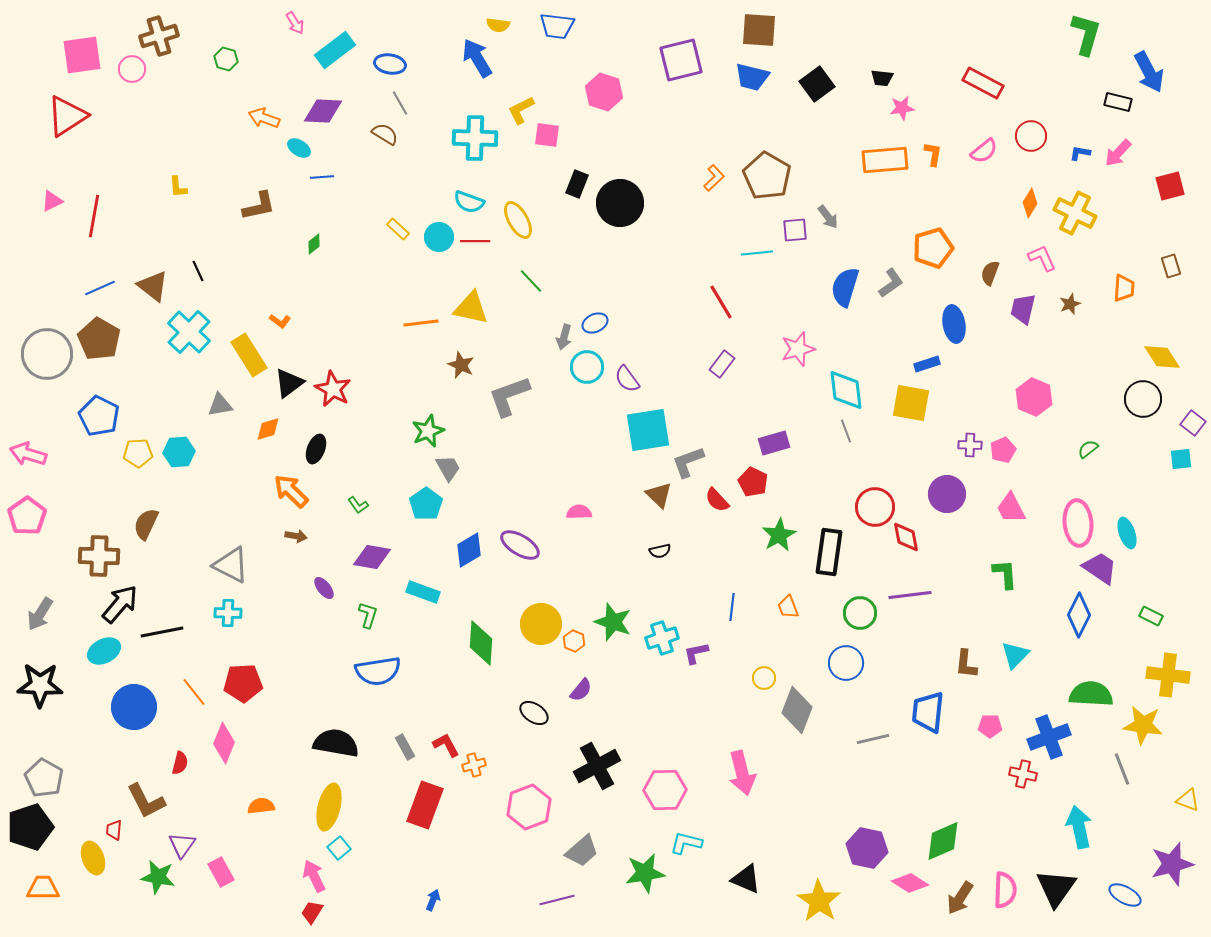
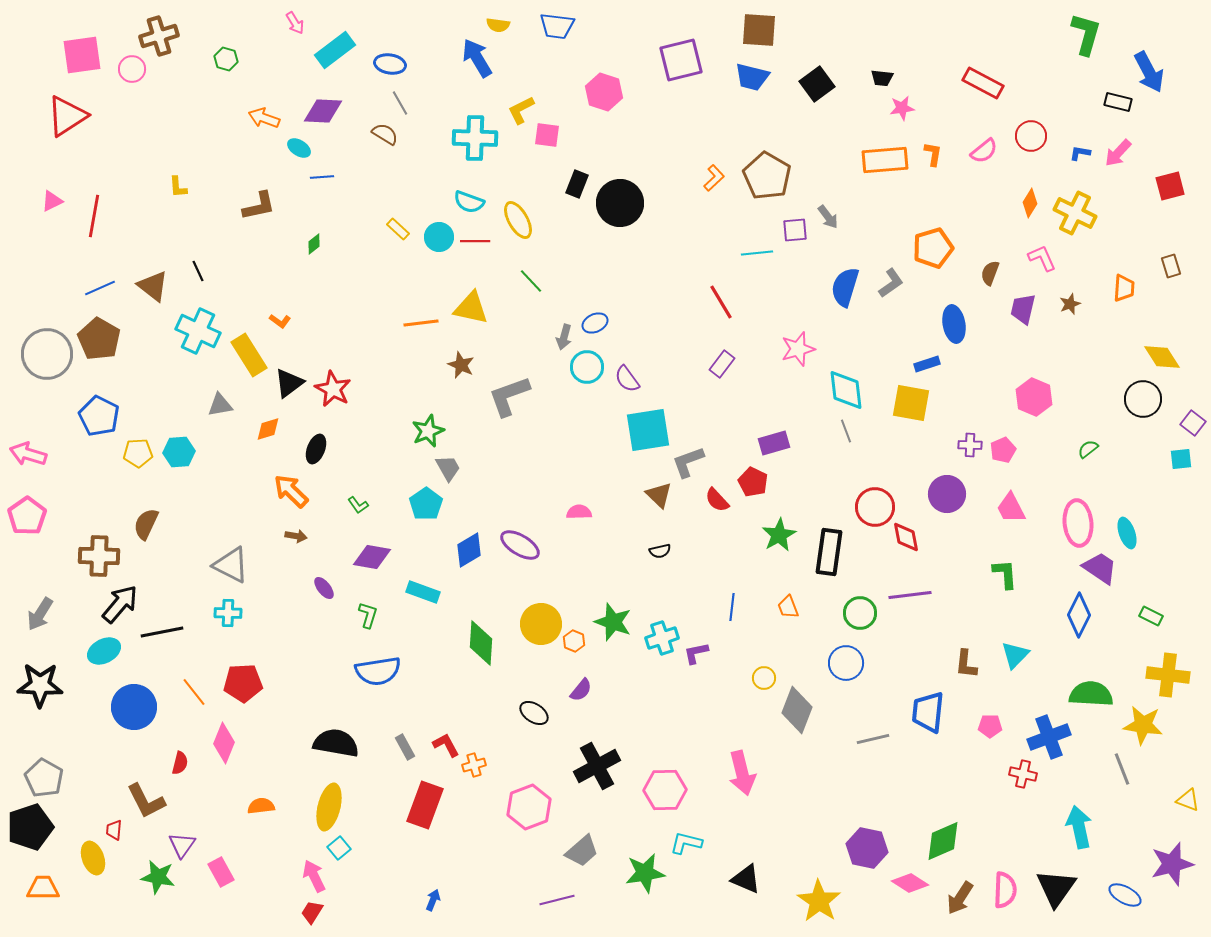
cyan cross at (189, 332): moved 9 px right, 1 px up; rotated 18 degrees counterclockwise
